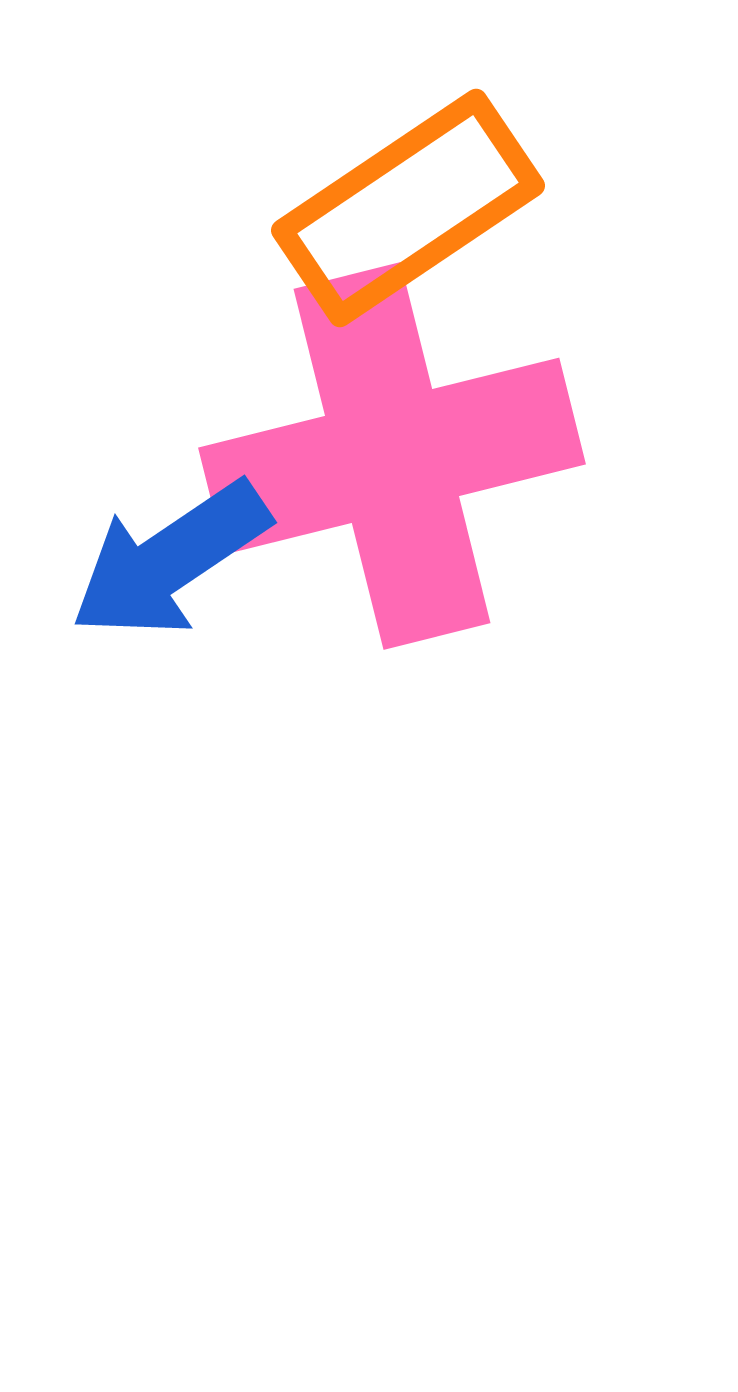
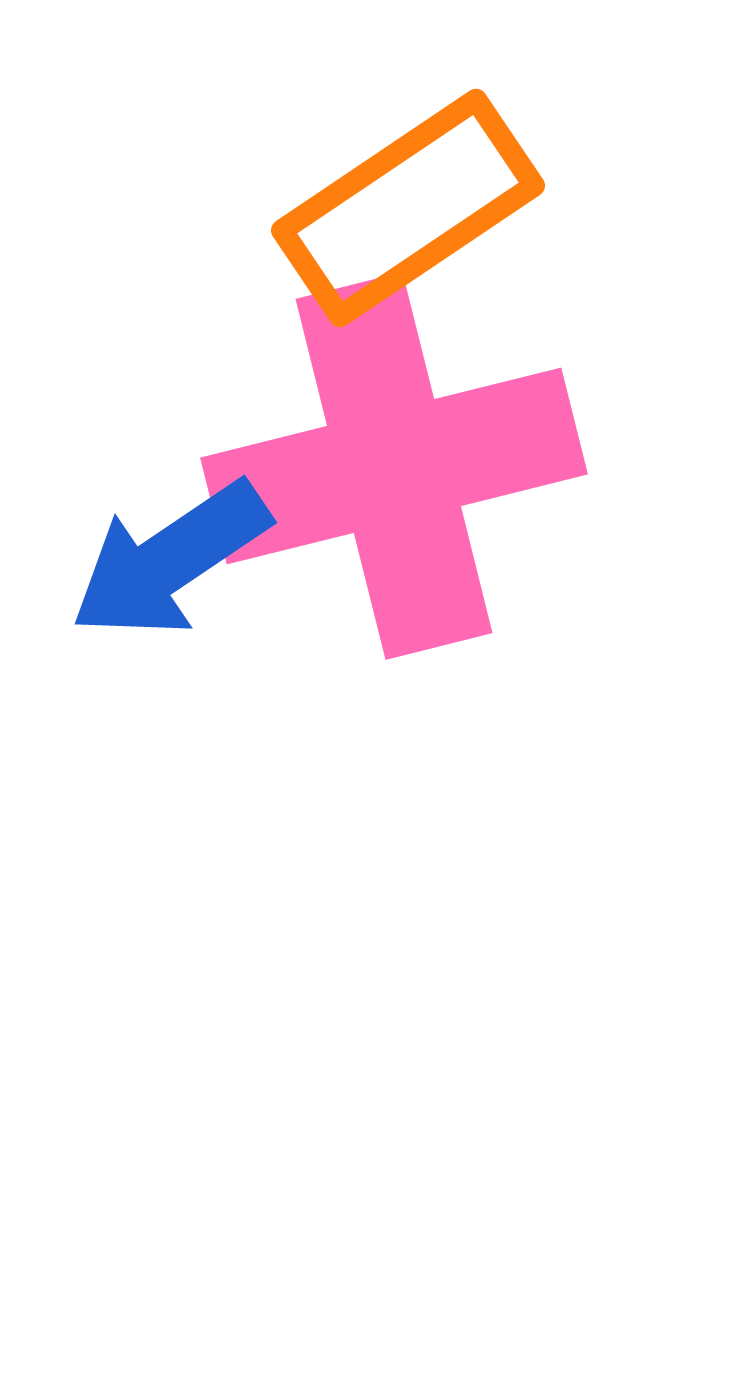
pink cross: moved 2 px right, 10 px down
